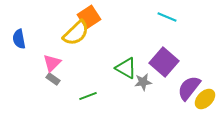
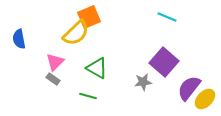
orange square: rotated 10 degrees clockwise
pink triangle: moved 3 px right, 1 px up
green triangle: moved 29 px left
green line: rotated 36 degrees clockwise
